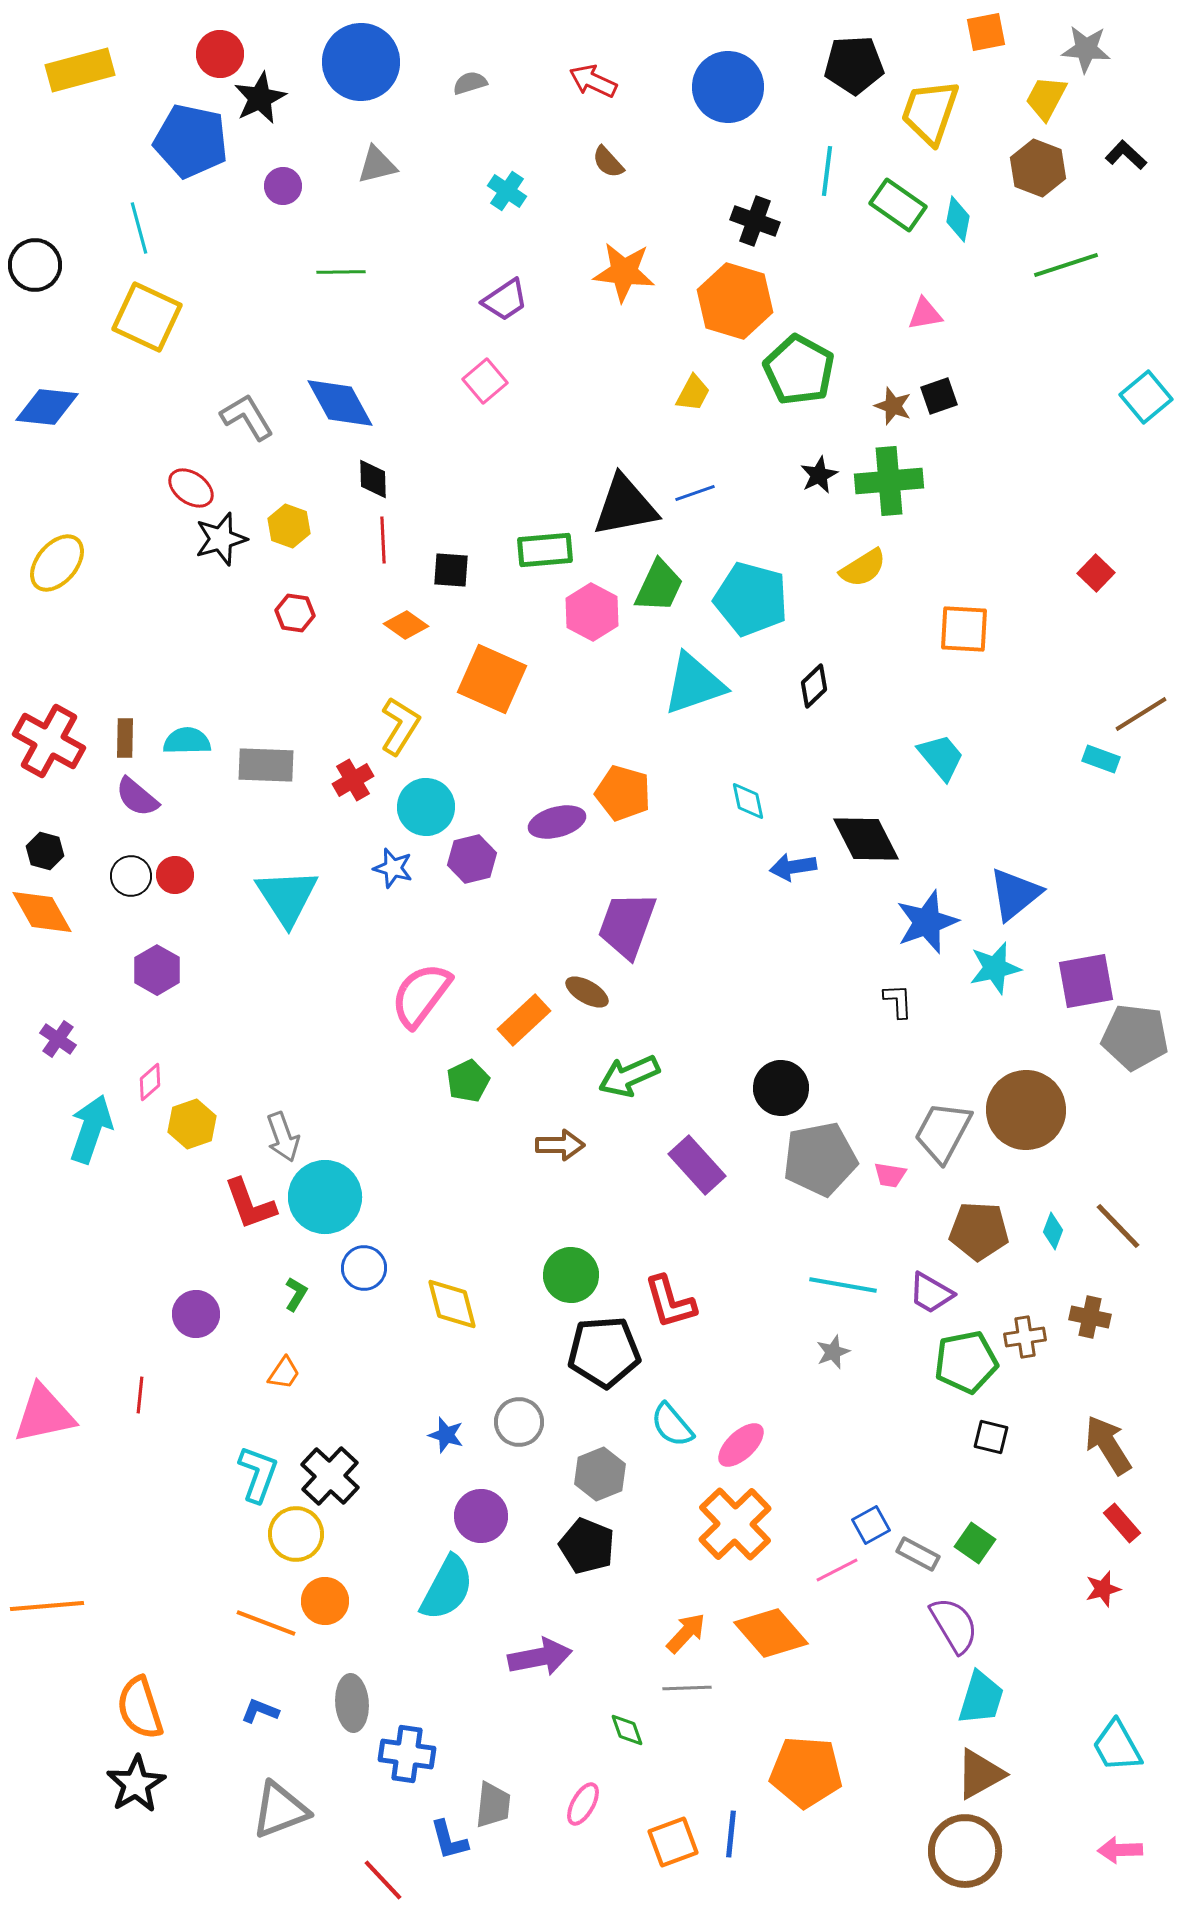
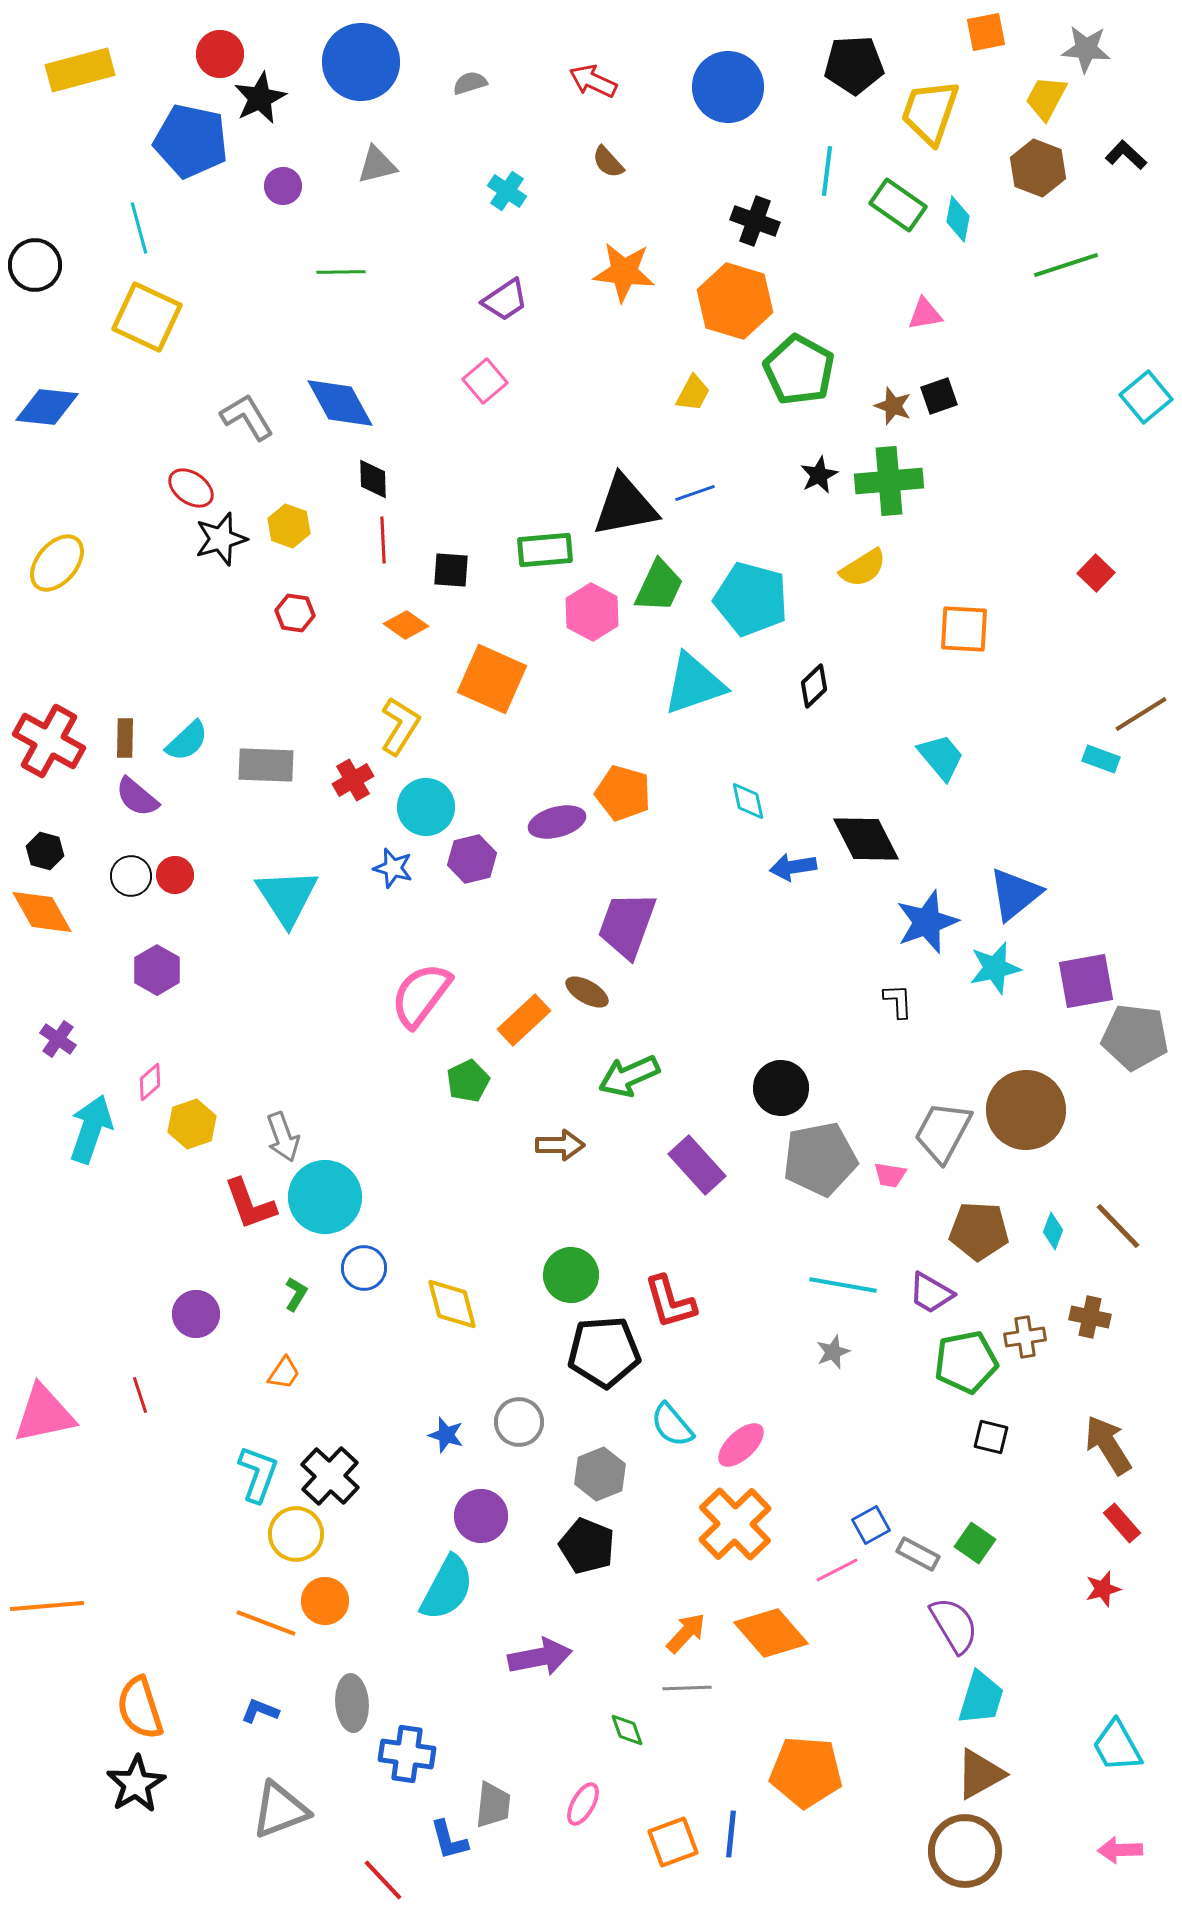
cyan semicircle at (187, 741): rotated 138 degrees clockwise
red line at (140, 1395): rotated 24 degrees counterclockwise
